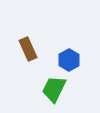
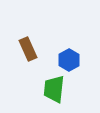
green trapezoid: rotated 20 degrees counterclockwise
